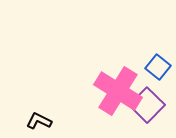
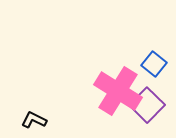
blue square: moved 4 px left, 3 px up
black L-shape: moved 5 px left, 1 px up
